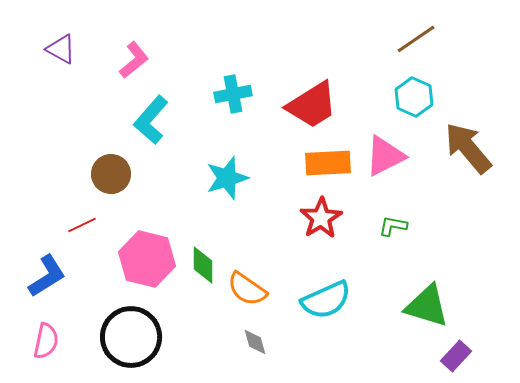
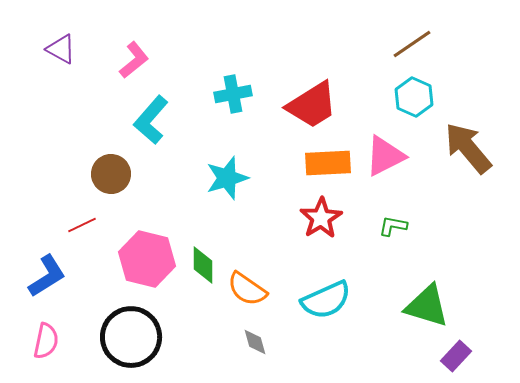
brown line: moved 4 px left, 5 px down
